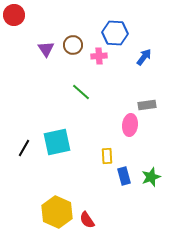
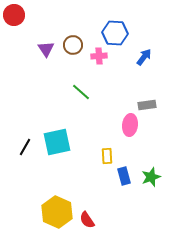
black line: moved 1 px right, 1 px up
